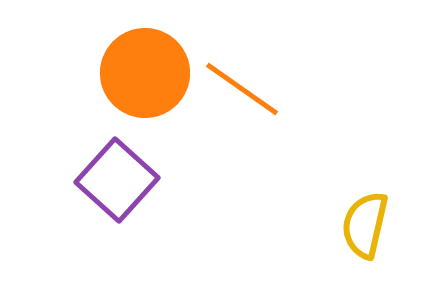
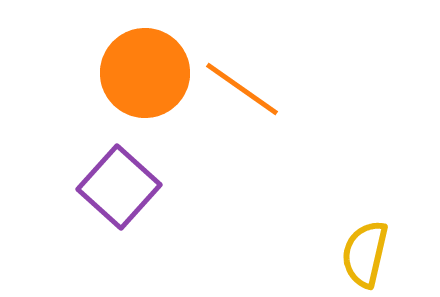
purple square: moved 2 px right, 7 px down
yellow semicircle: moved 29 px down
